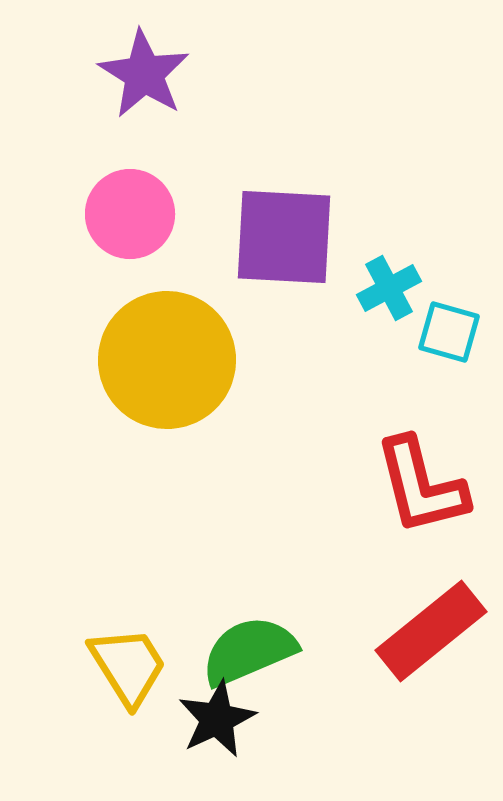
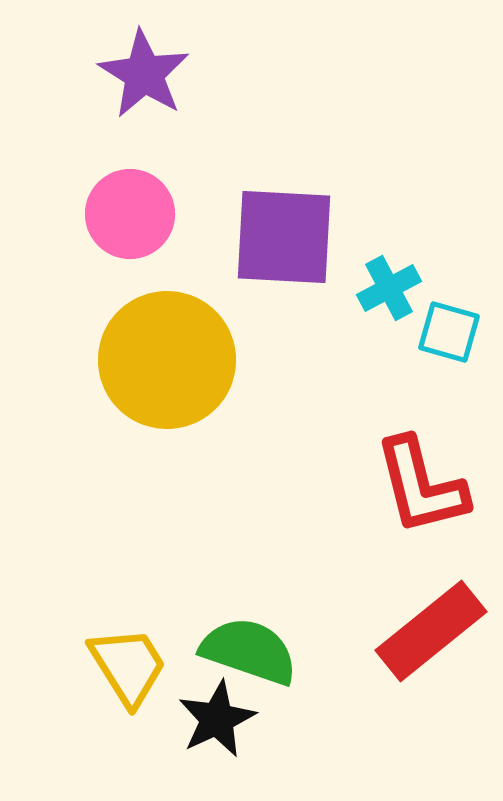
green semicircle: rotated 42 degrees clockwise
